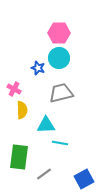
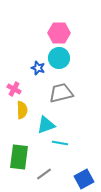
cyan triangle: rotated 18 degrees counterclockwise
